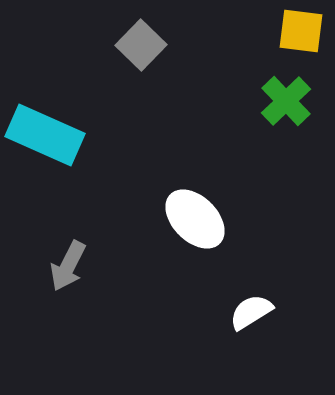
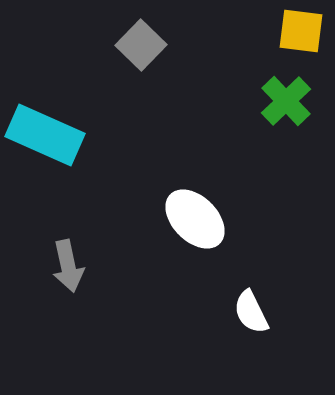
gray arrow: rotated 39 degrees counterclockwise
white semicircle: rotated 84 degrees counterclockwise
